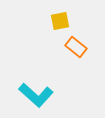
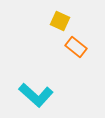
yellow square: rotated 36 degrees clockwise
